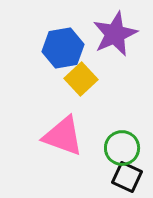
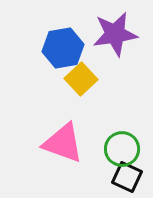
purple star: rotated 15 degrees clockwise
pink triangle: moved 7 px down
green circle: moved 1 px down
